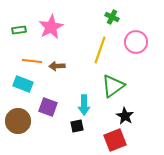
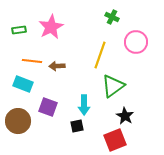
yellow line: moved 5 px down
